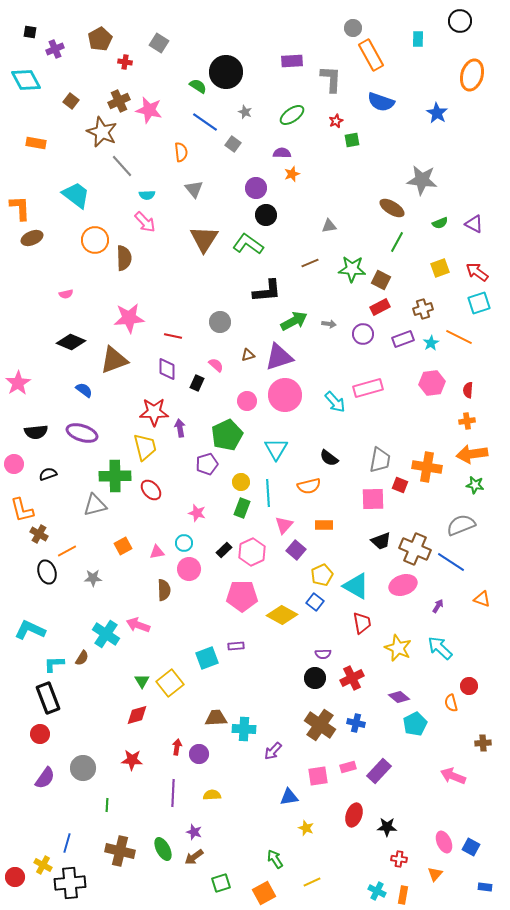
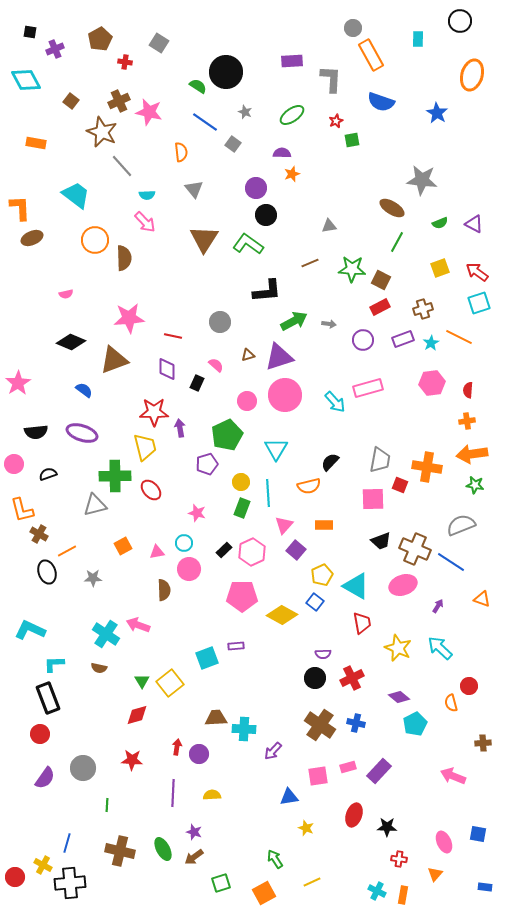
pink star at (149, 110): moved 2 px down
purple circle at (363, 334): moved 6 px down
black semicircle at (329, 458): moved 1 px right, 4 px down; rotated 96 degrees clockwise
brown semicircle at (82, 658): moved 17 px right, 10 px down; rotated 70 degrees clockwise
blue square at (471, 847): moved 7 px right, 13 px up; rotated 18 degrees counterclockwise
